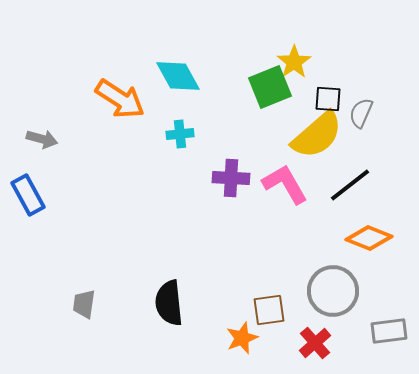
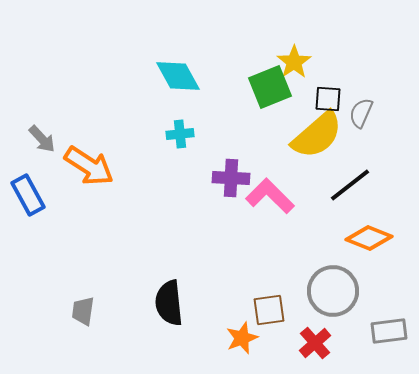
orange arrow: moved 31 px left, 67 px down
gray arrow: rotated 32 degrees clockwise
pink L-shape: moved 15 px left, 12 px down; rotated 15 degrees counterclockwise
gray trapezoid: moved 1 px left, 7 px down
